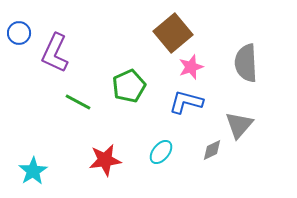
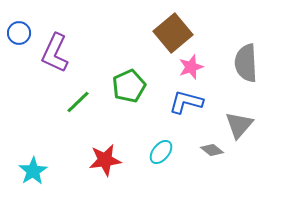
green line: rotated 72 degrees counterclockwise
gray diamond: rotated 65 degrees clockwise
